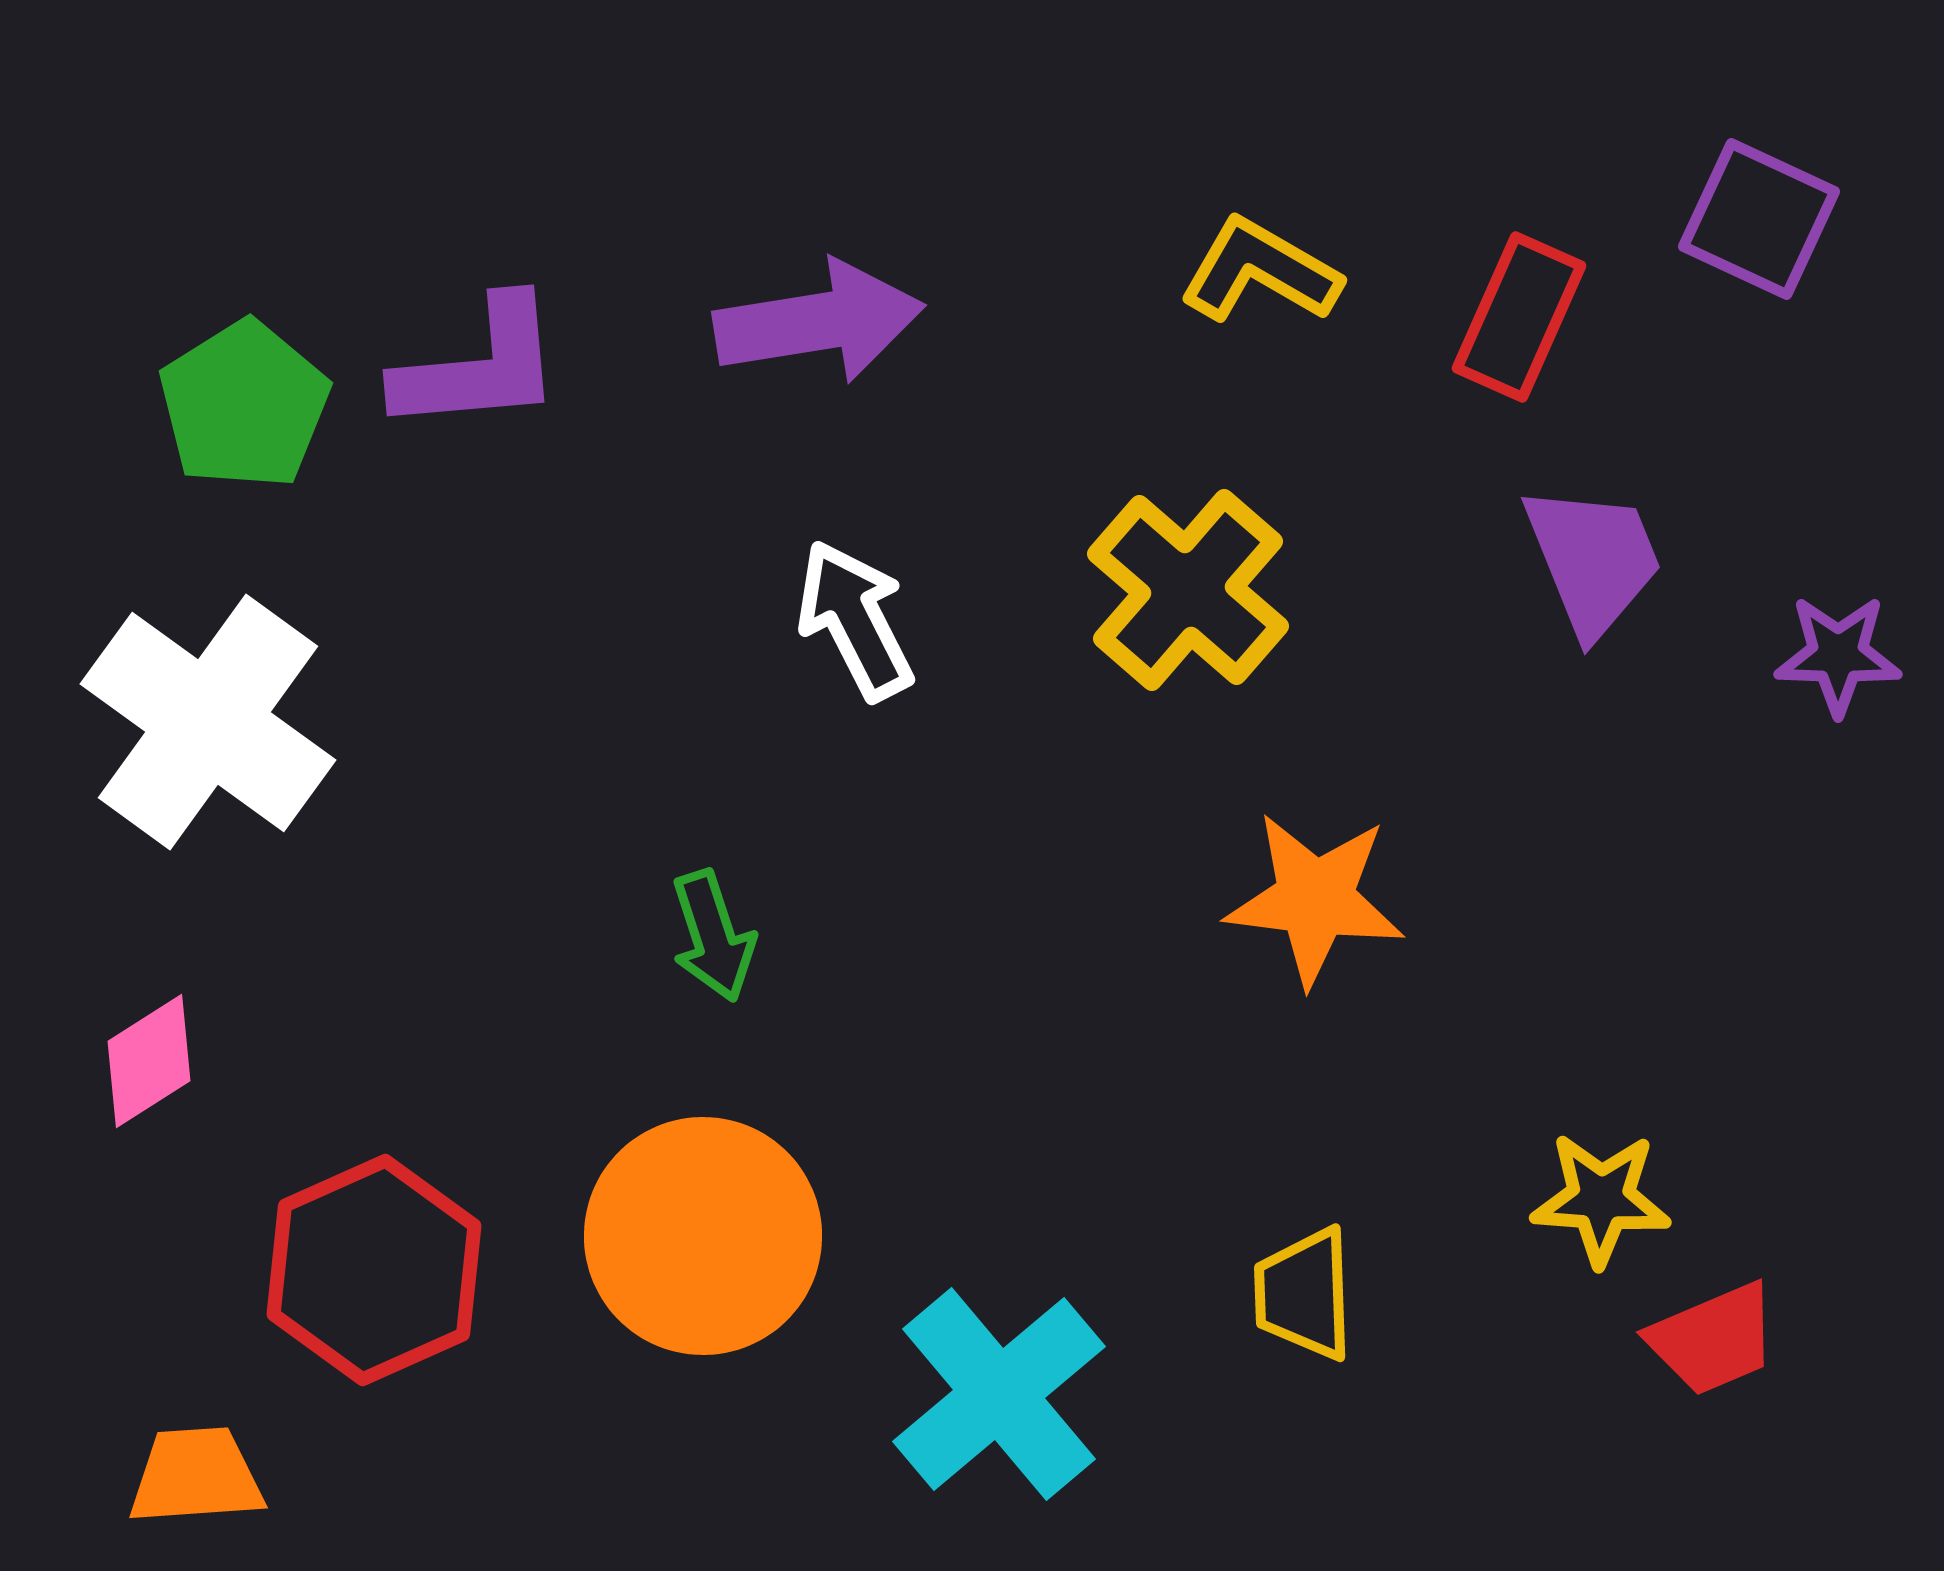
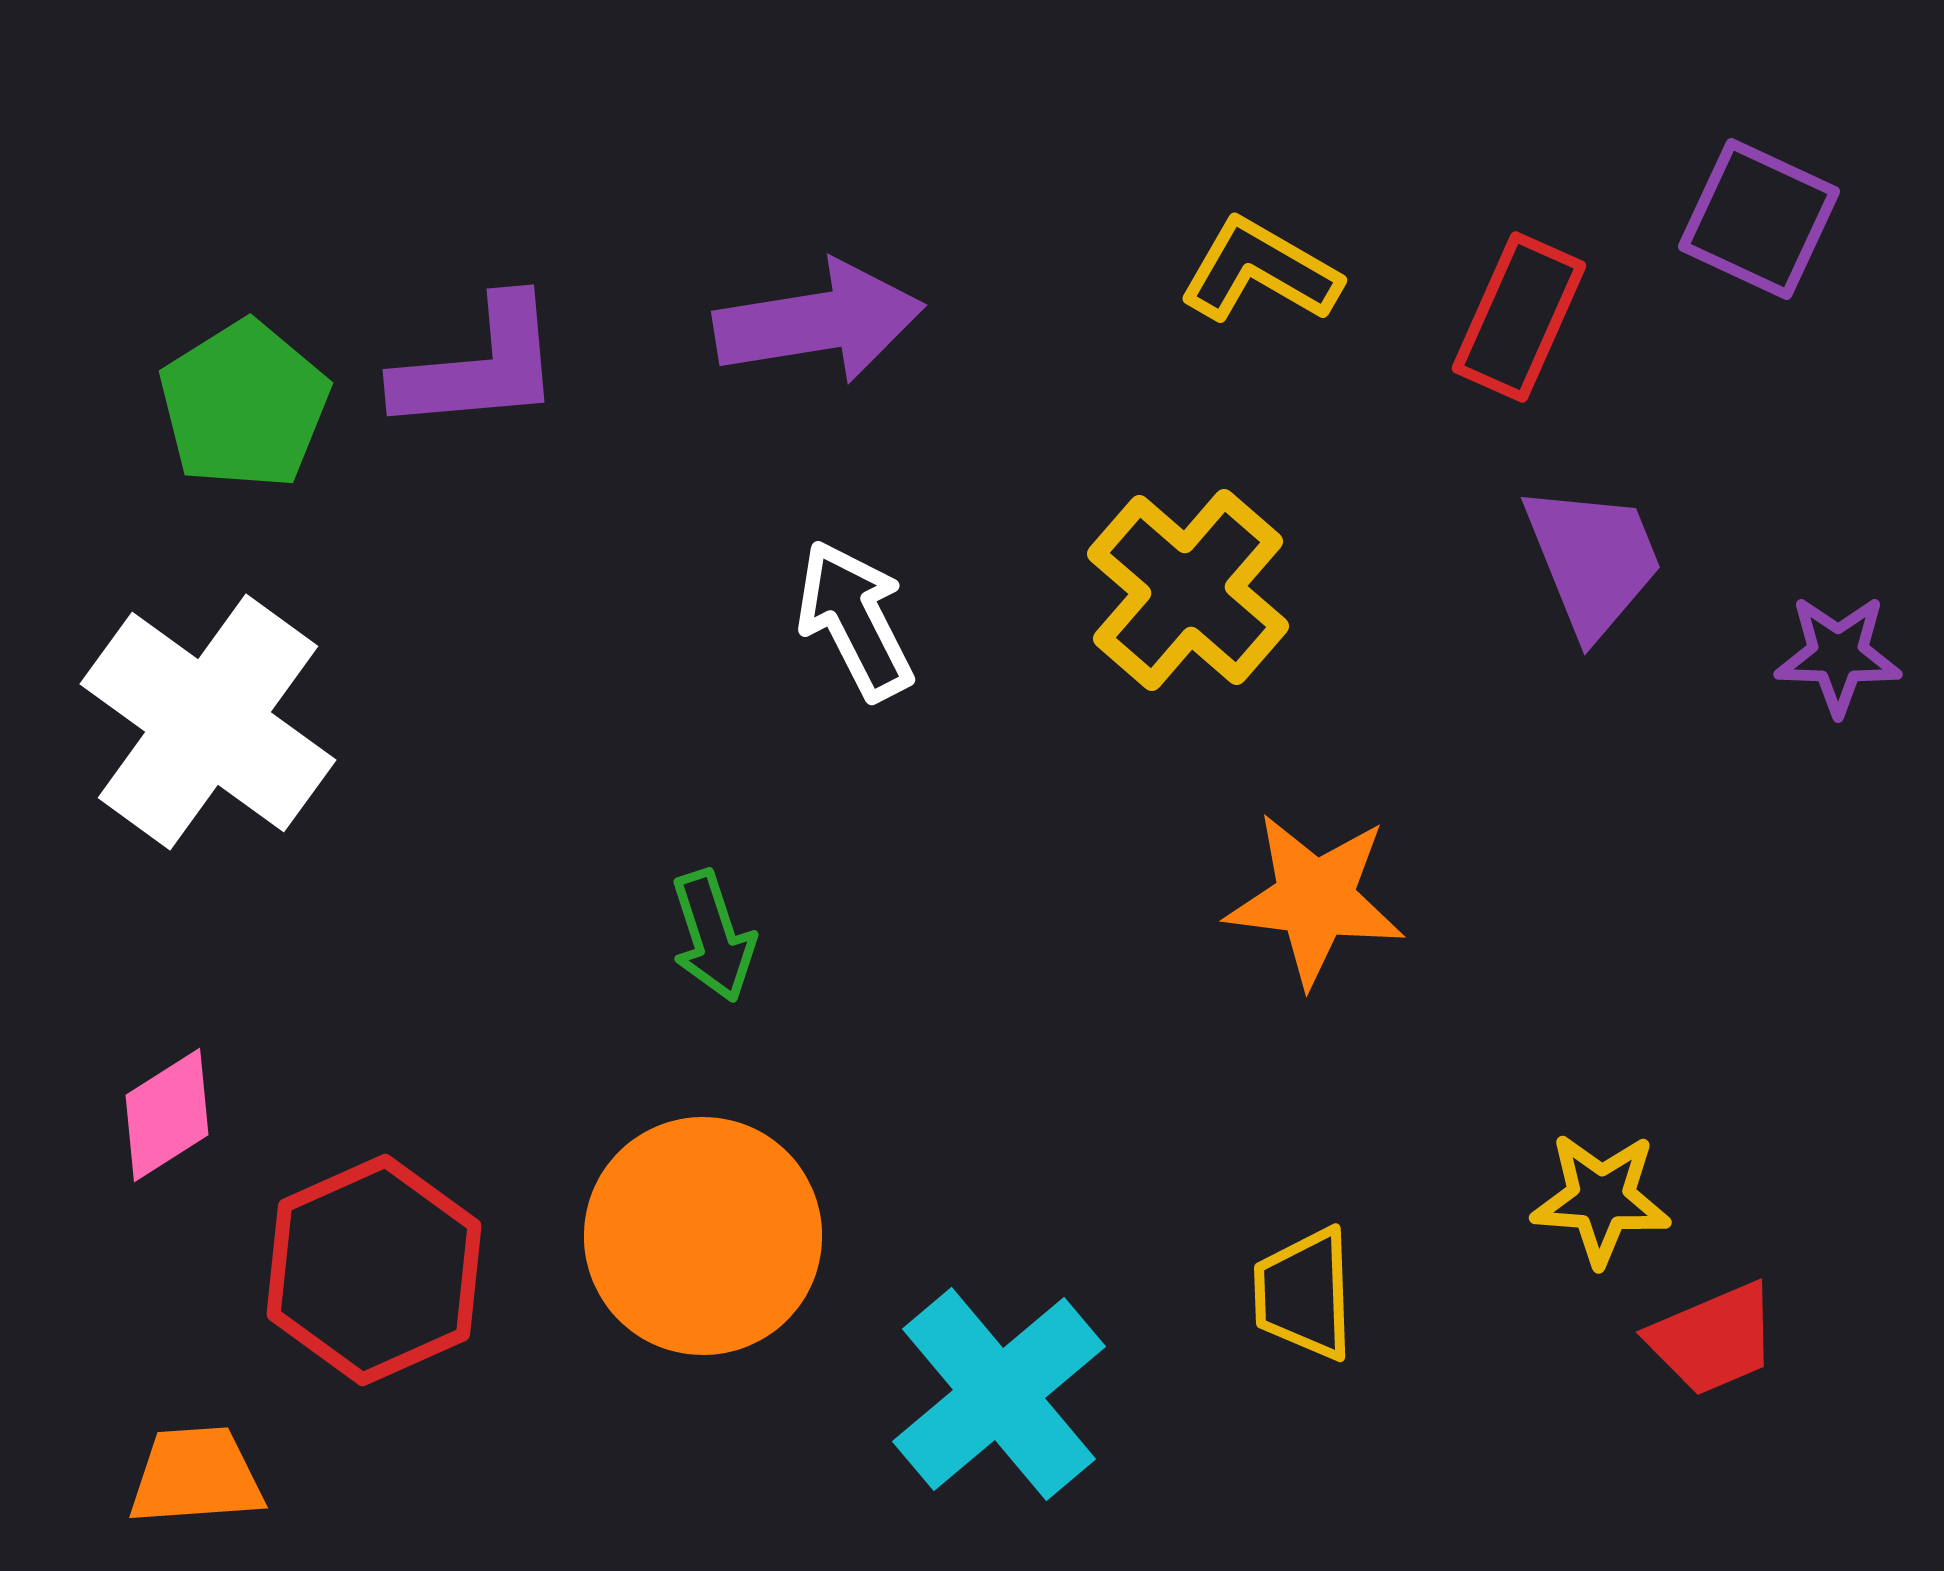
pink diamond: moved 18 px right, 54 px down
